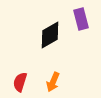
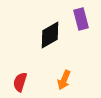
orange arrow: moved 11 px right, 2 px up
